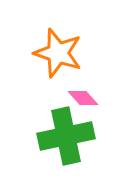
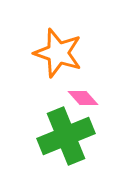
green cross: rotated 10 degrees counterclockwise
